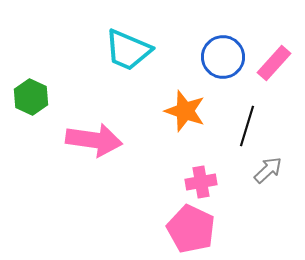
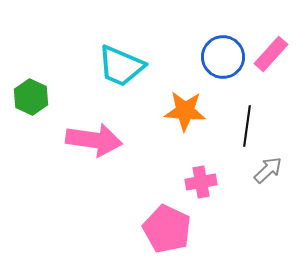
cyan trapezoid: moved 7 px left, 16 px down
pink rectangle: moved 3 px left, 9 px up
orange star: rotated 15 degrees counterclockwise
black line: rotated 9 degrees counterclockwise
pink pentagon: moved 24 px left
